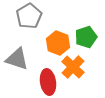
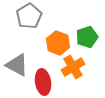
green pentagon: moved 1 px right
gray triangle: moved 6 px down; rotated 10 degrees clockwise
orange cross: rotated 15 degrees clockwise
red ellipse: moved 5 px left
